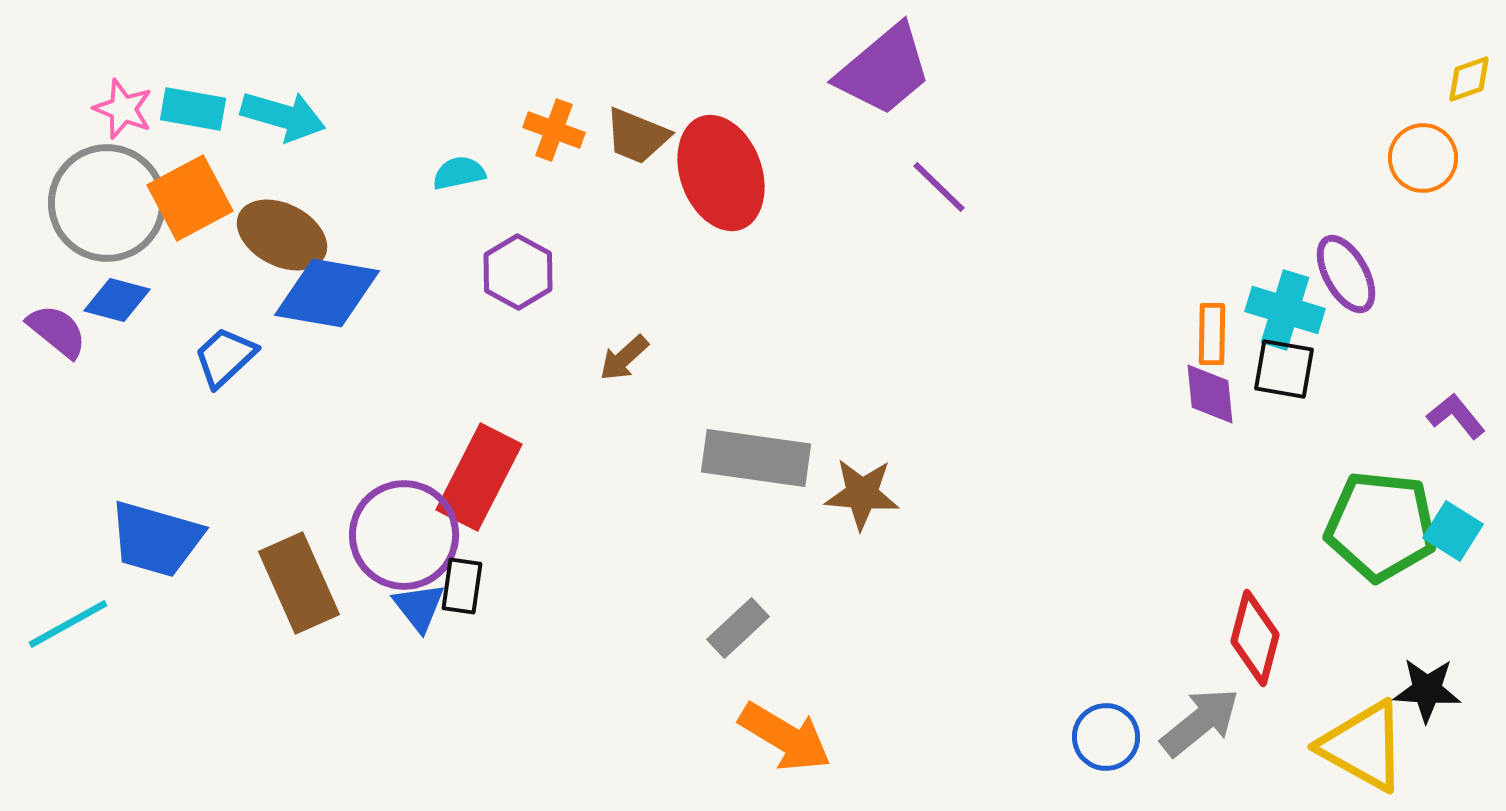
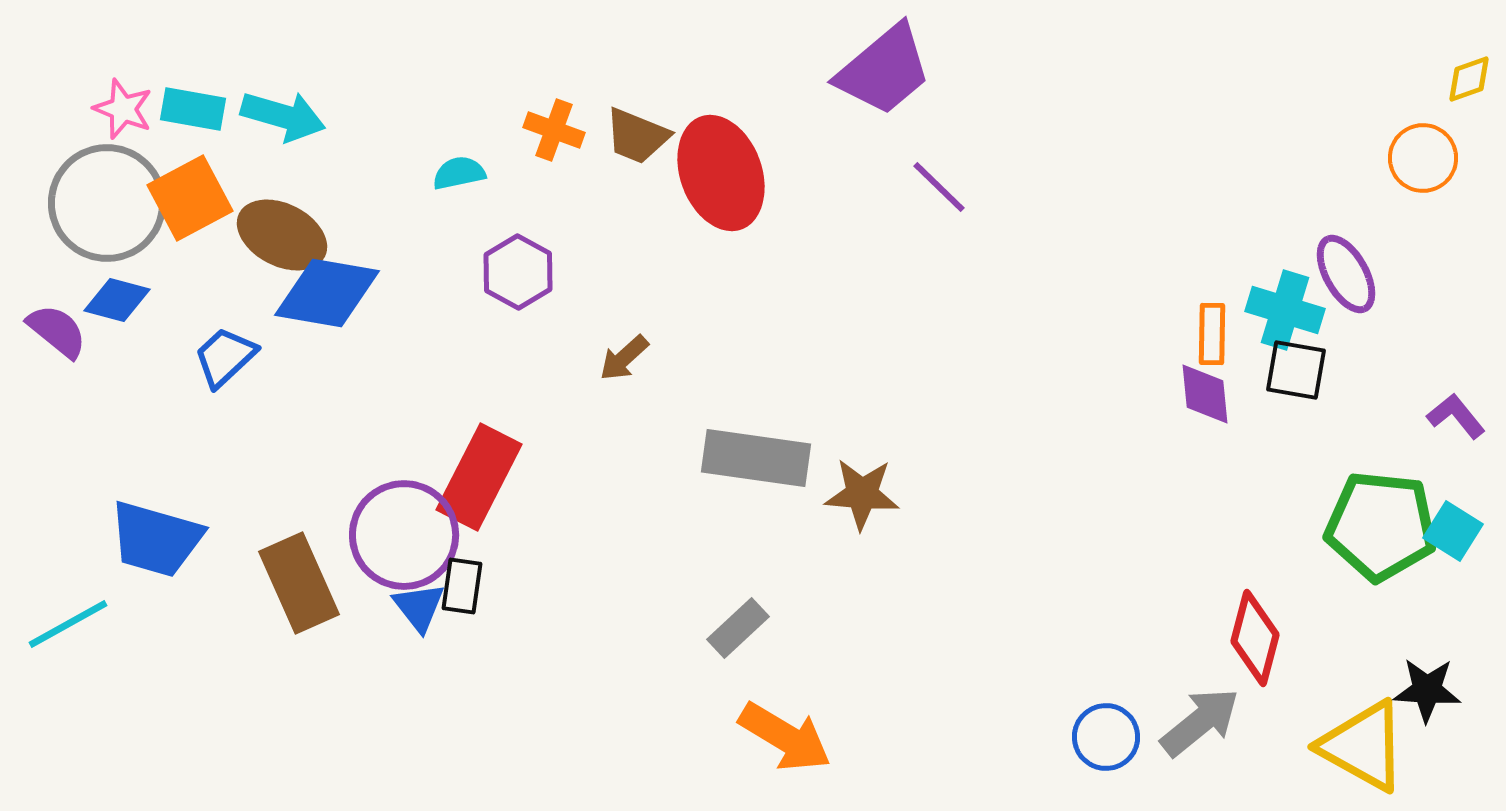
black square at (1284, 369): moved 12 px right, 1 px down
purple diamond at (1210, 394): moved 5 px left
